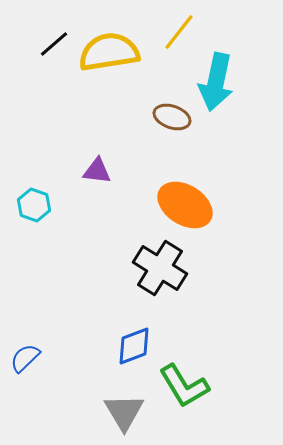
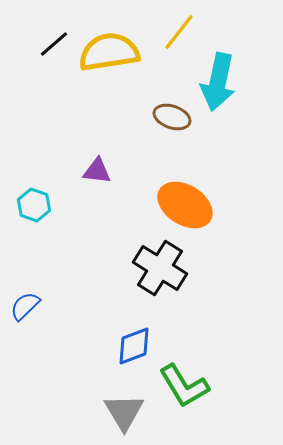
cyan arrow: moved 2 px right
blue semicircle: moved 52 px up
